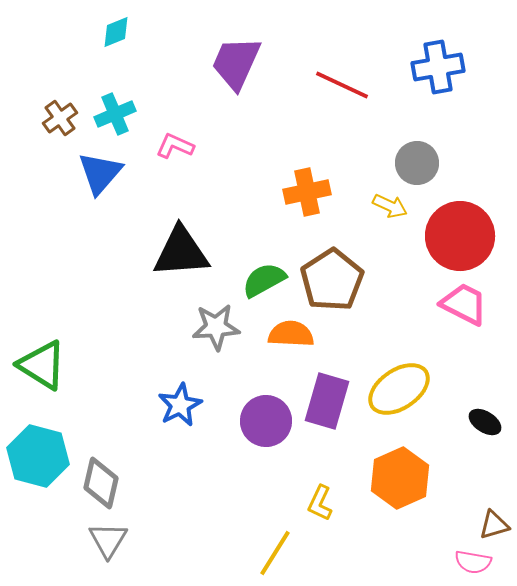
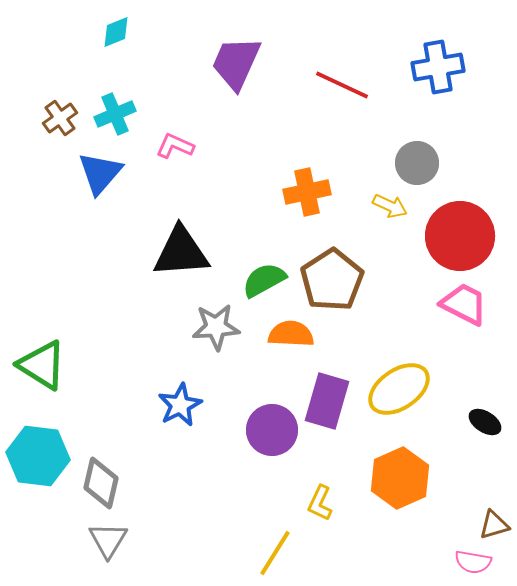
purple circle: moved 6 px right, 9 px down
cyan hexagon: rotated 8 degrees counterclockwise
